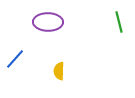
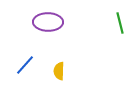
green line: moved 1 px right, 1 px down
blue line: moved 10 px right, 6 px down
